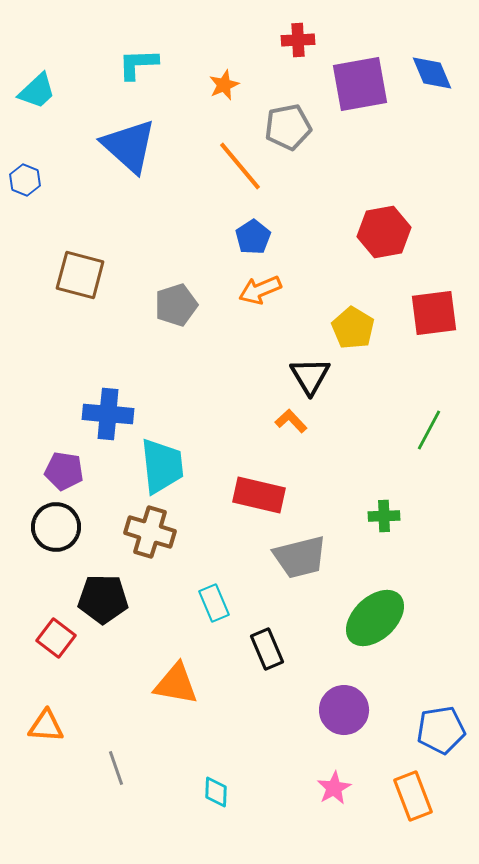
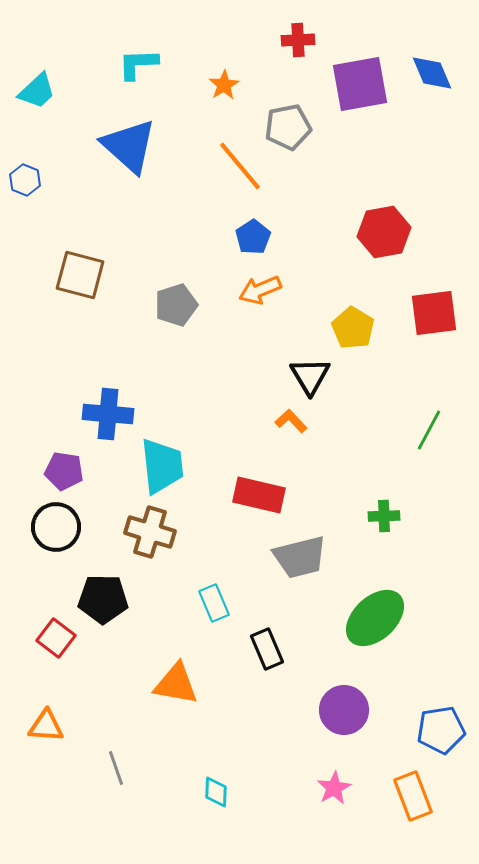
orange star at (224, 85): rotated 8 degrees counterclockwise
